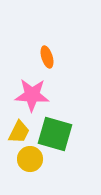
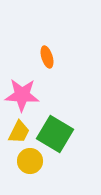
pink star: moved 10 px left
green square: rotated 15 degrees clockwise
yellow circle: moved 2 px down
